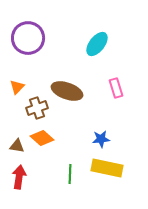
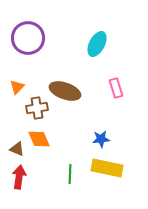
cyan ellipse: rotated 10 degrees counterclockwise
brown ellipse: moved 2 px left
brown cross: rotated 10 degrees clockwise
orange diamond: moved 3 px left, 1 px down; rotated 25 degrees clockwise
brown triangle: moved 3 px down; rotated 14 degrees clockwise
